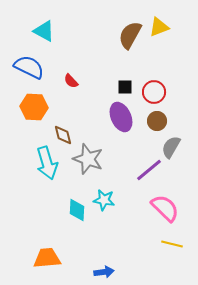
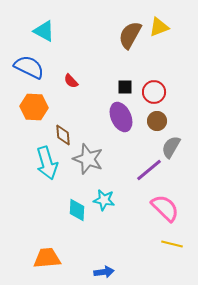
brown diamond: rotated 10 degrees clockwise
